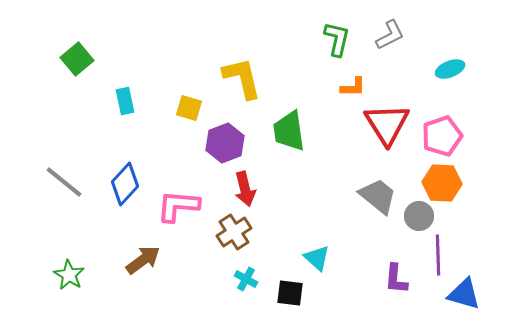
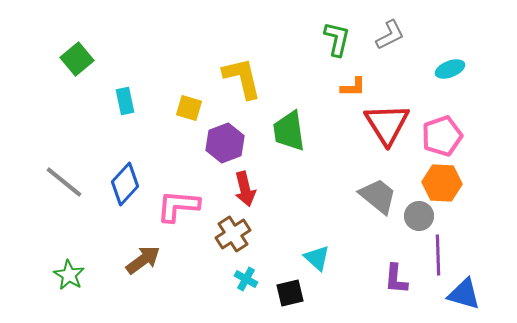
brown cross: moved 1 px left, 2 px down
black square: rotated 20 degrees counterclockwise
